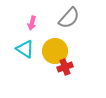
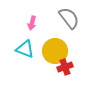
gray semicircle: rotated 80 degrees counterclockwise
cyan triangle: rotated 12 degrees counterclockwise
